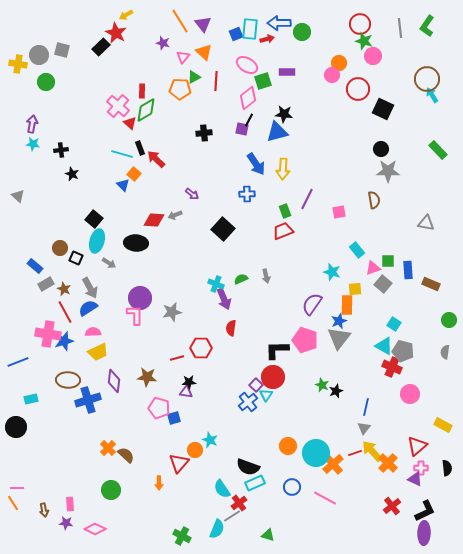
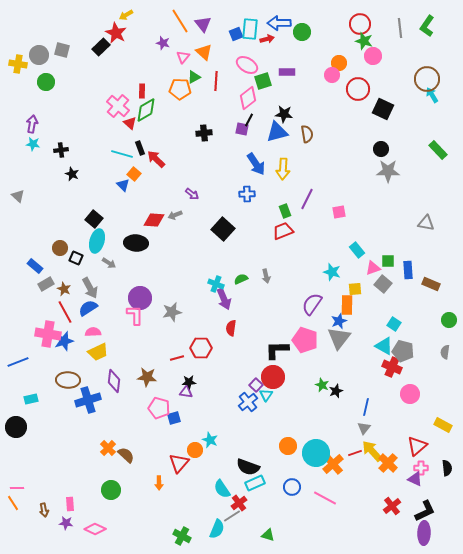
brown semicircle at (374, 200): moved 67 px left, 66 px up
